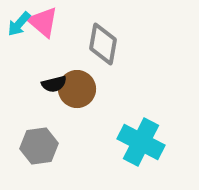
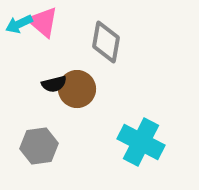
cyan arrow: rotated 24 degrees clockwise
gray diamond: moved 3 px right, 2 px up
